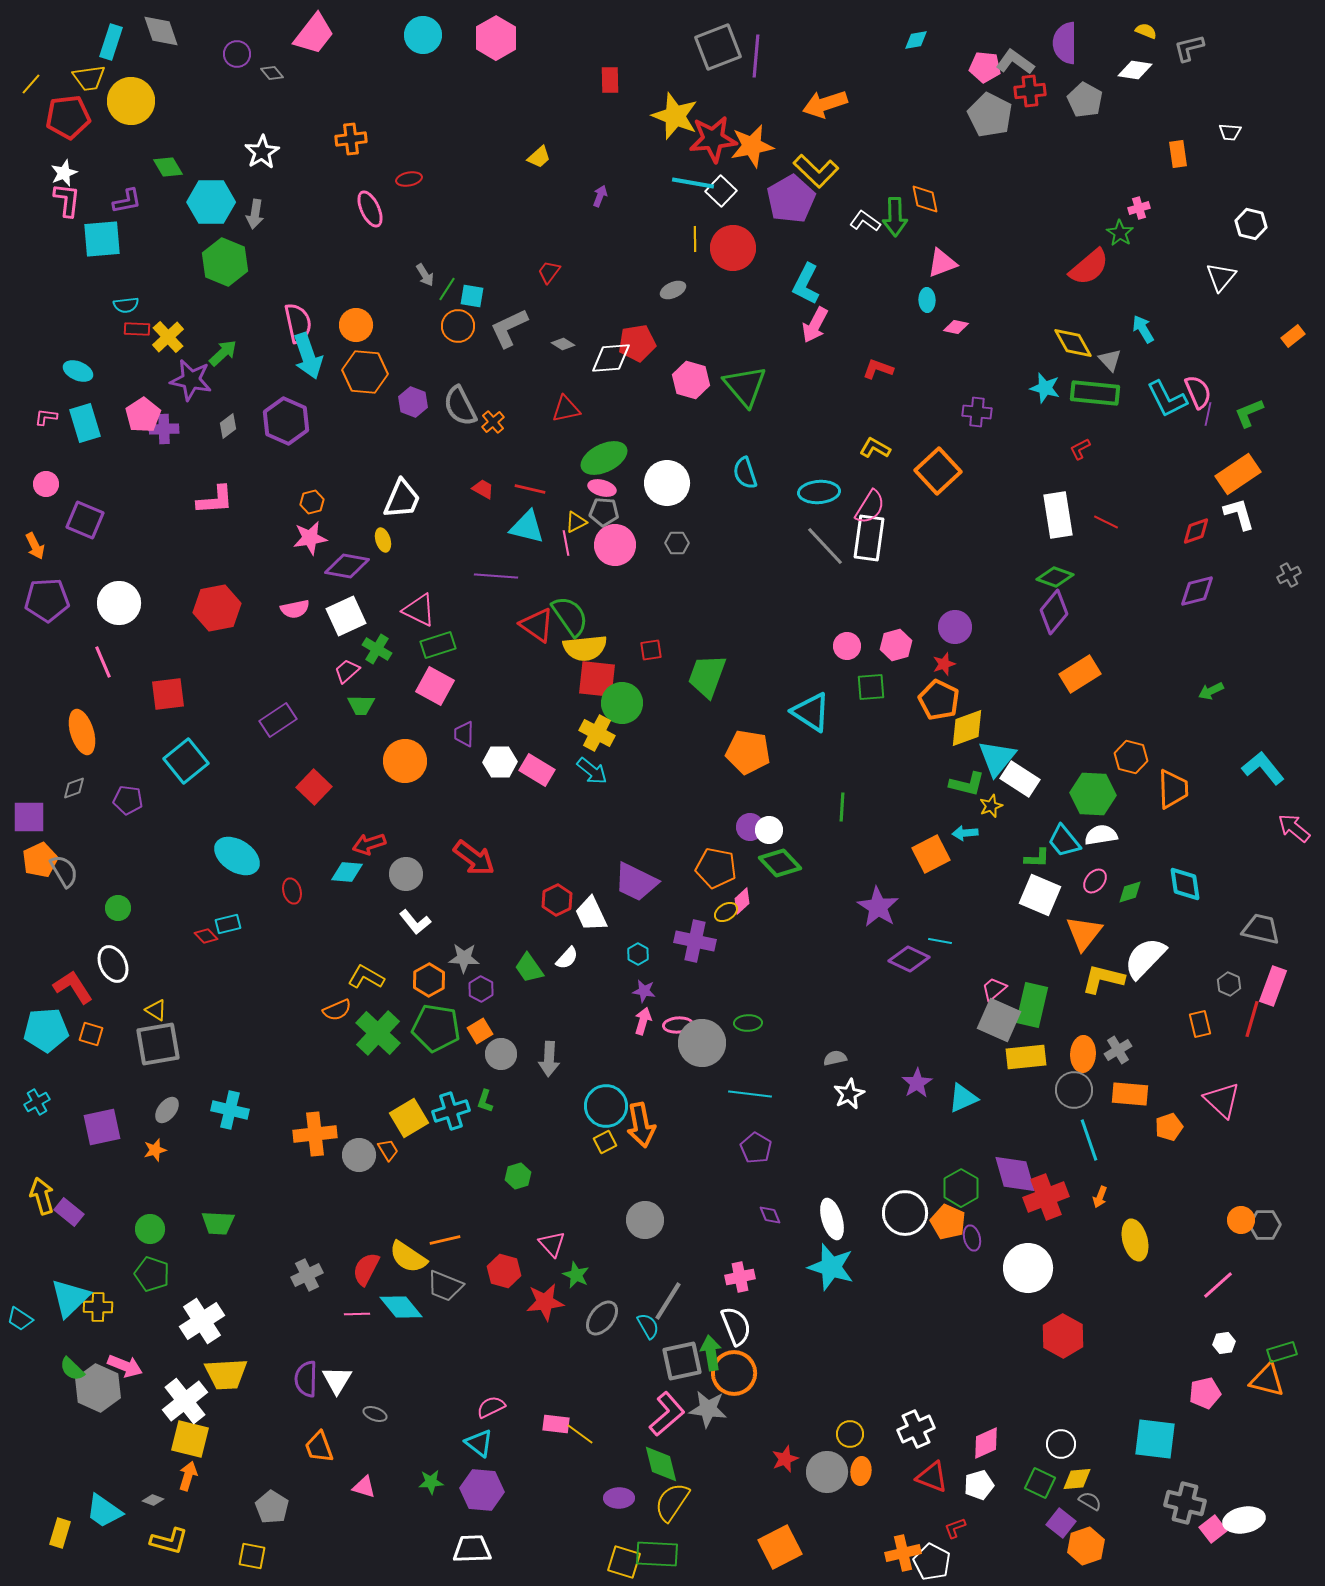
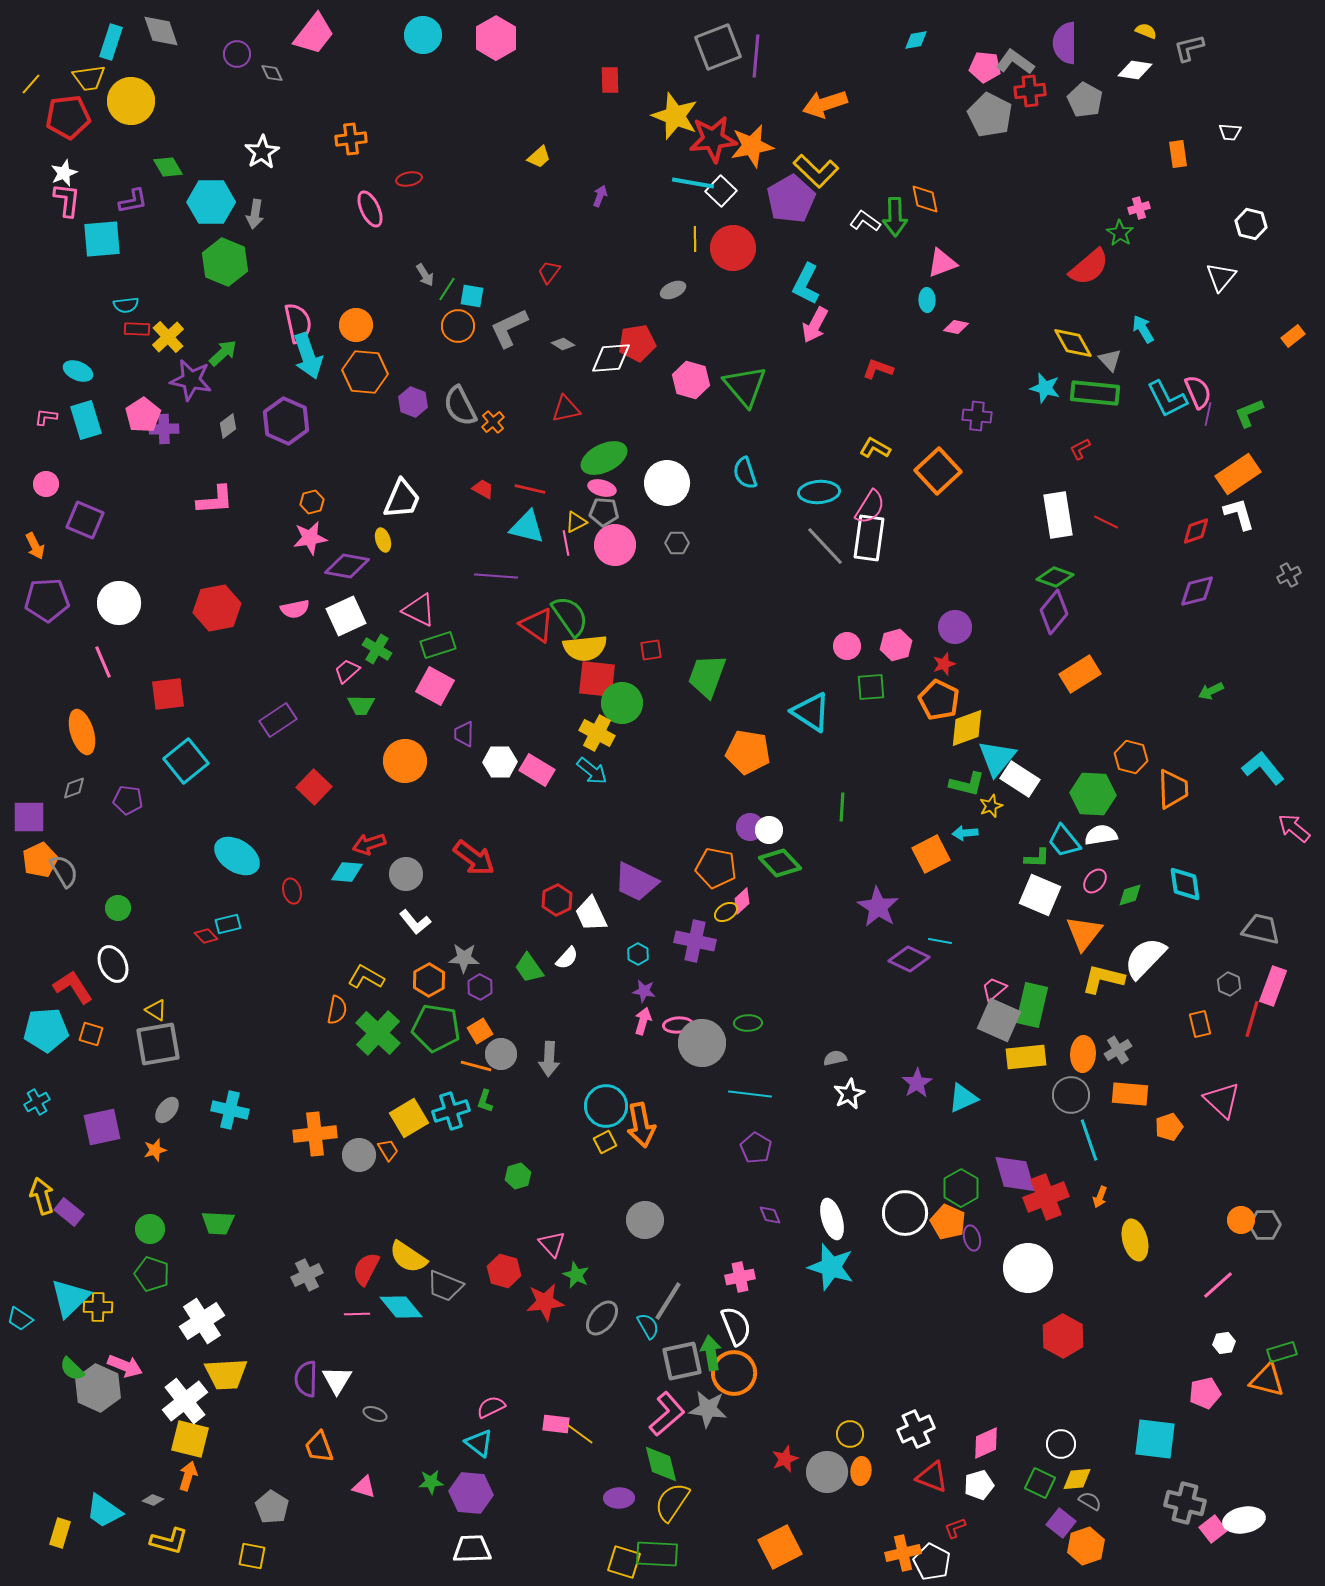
gray diamond at (272, 73): rotated 15 degrees clockwise
purple L-shape at (127, 201): moved 6 px right
purple cross at (977, 412): moved 4 px down
cyan rectangle at (85, 423): moved 1 px right, 3 px up
green diamond at (1130, 892): moved 3 px down
purple hexagon at (481, 989): moved 1 px left, 2 px up
orange semicircle at (337, 1010): rotated 56 degrees counterclockwise
gray circle at (1074, 1090): moved 3 px left, 5 px down
orange line at (445, 1240): moved 31 px right, 174 px up; rotated 28 degrees clockwise
purple hexagon at (482, 1490): moved 11 px left, 3 px down
